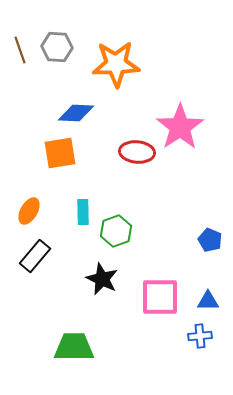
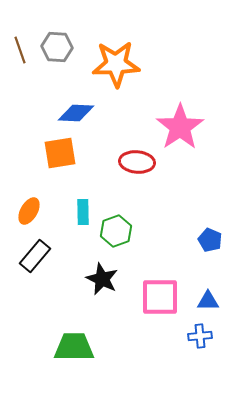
red ellipse: moved 10 px down
